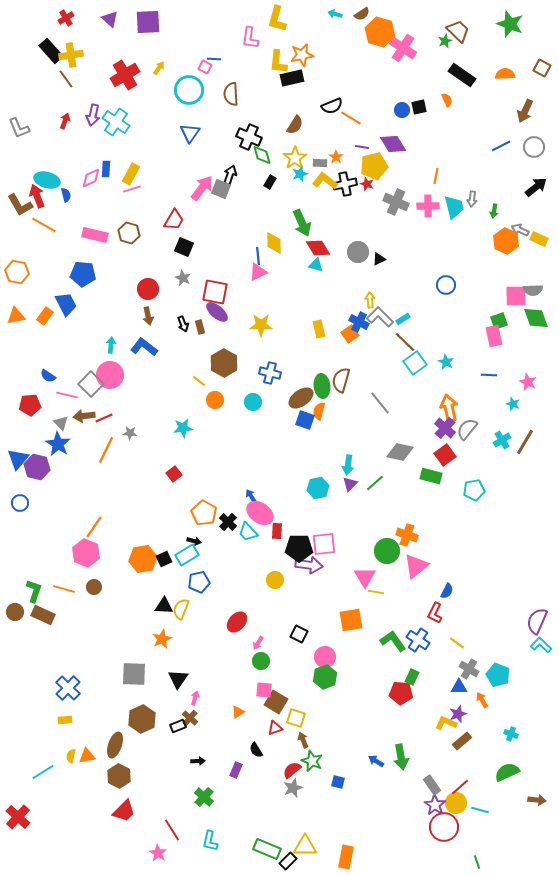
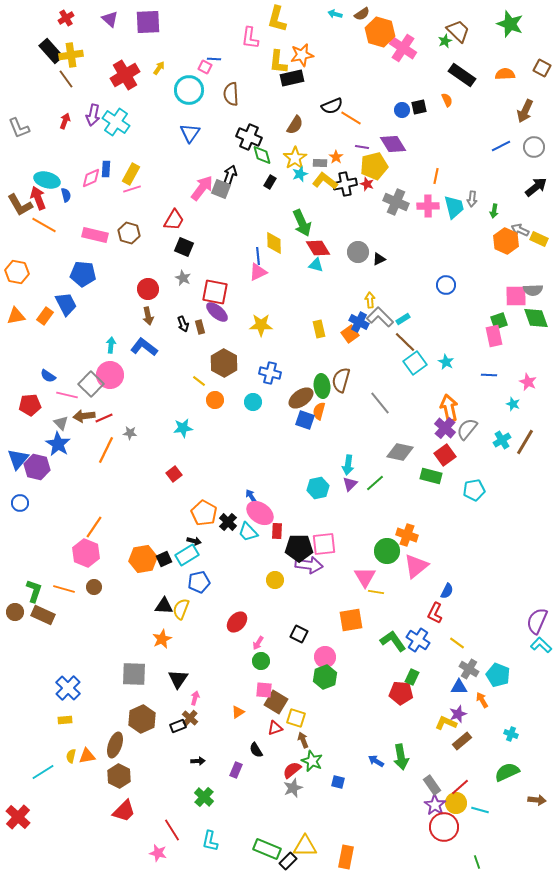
red arrow at (37, 196): moved 1 px right, 2 px down
pink star at (158, 853): rotated 18 degrees counterclockwise
